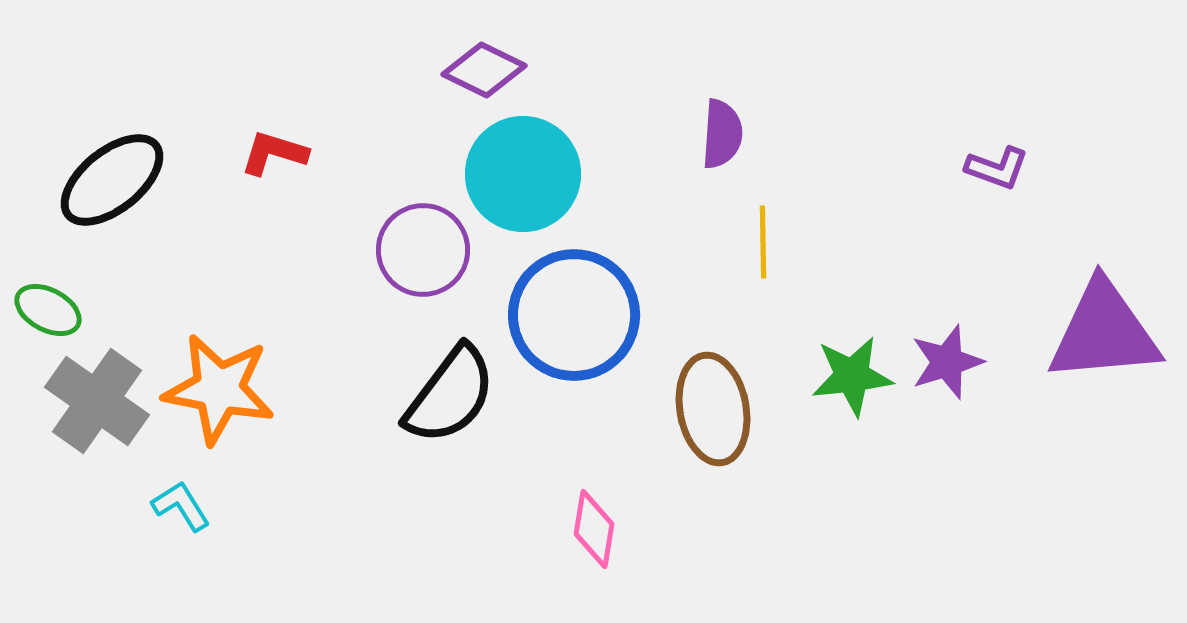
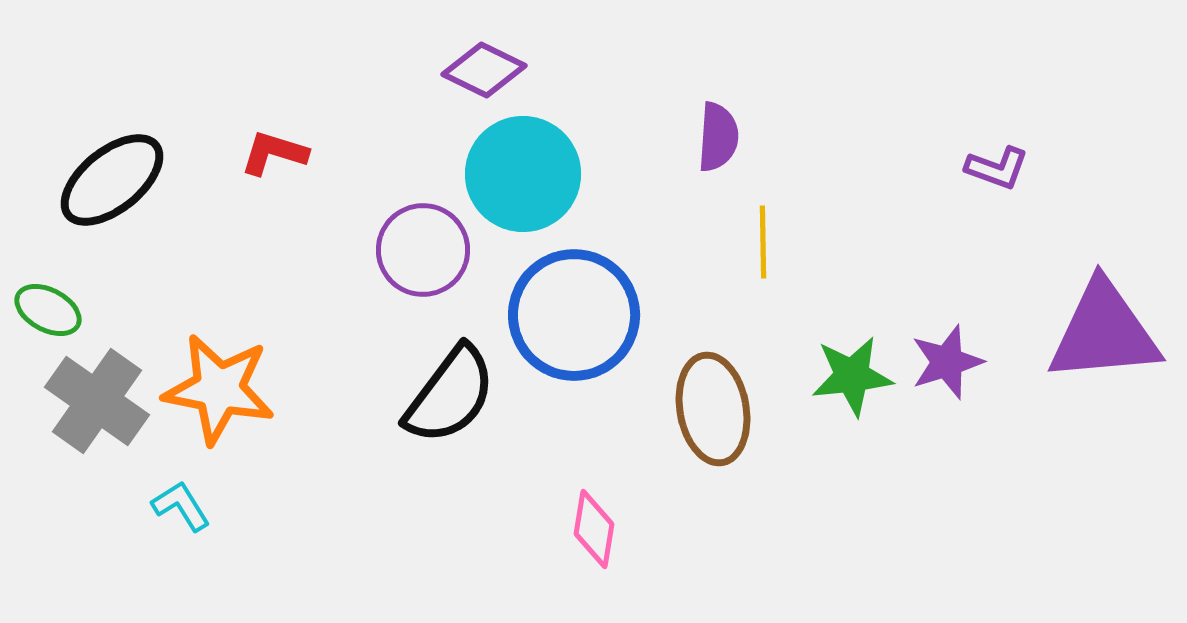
purple semicircle: moved 4 px left, 3 px down
